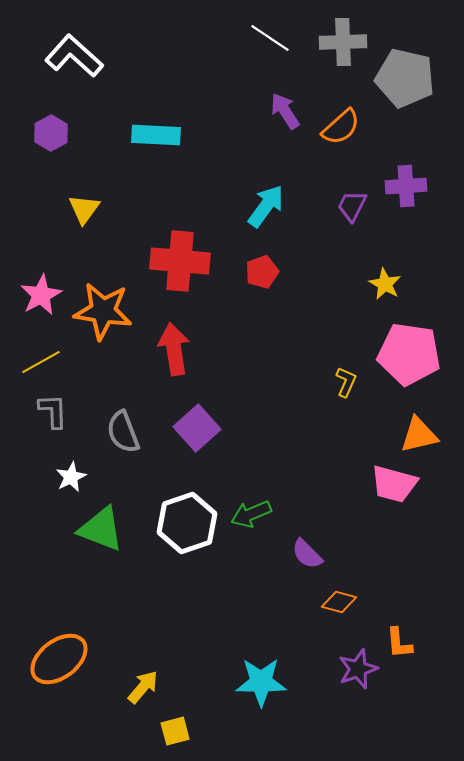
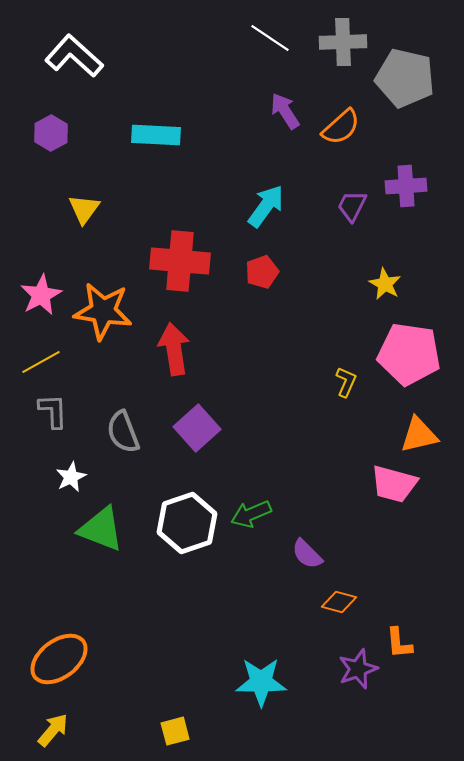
yellow arrow: moved 90 px left, 43 px down
